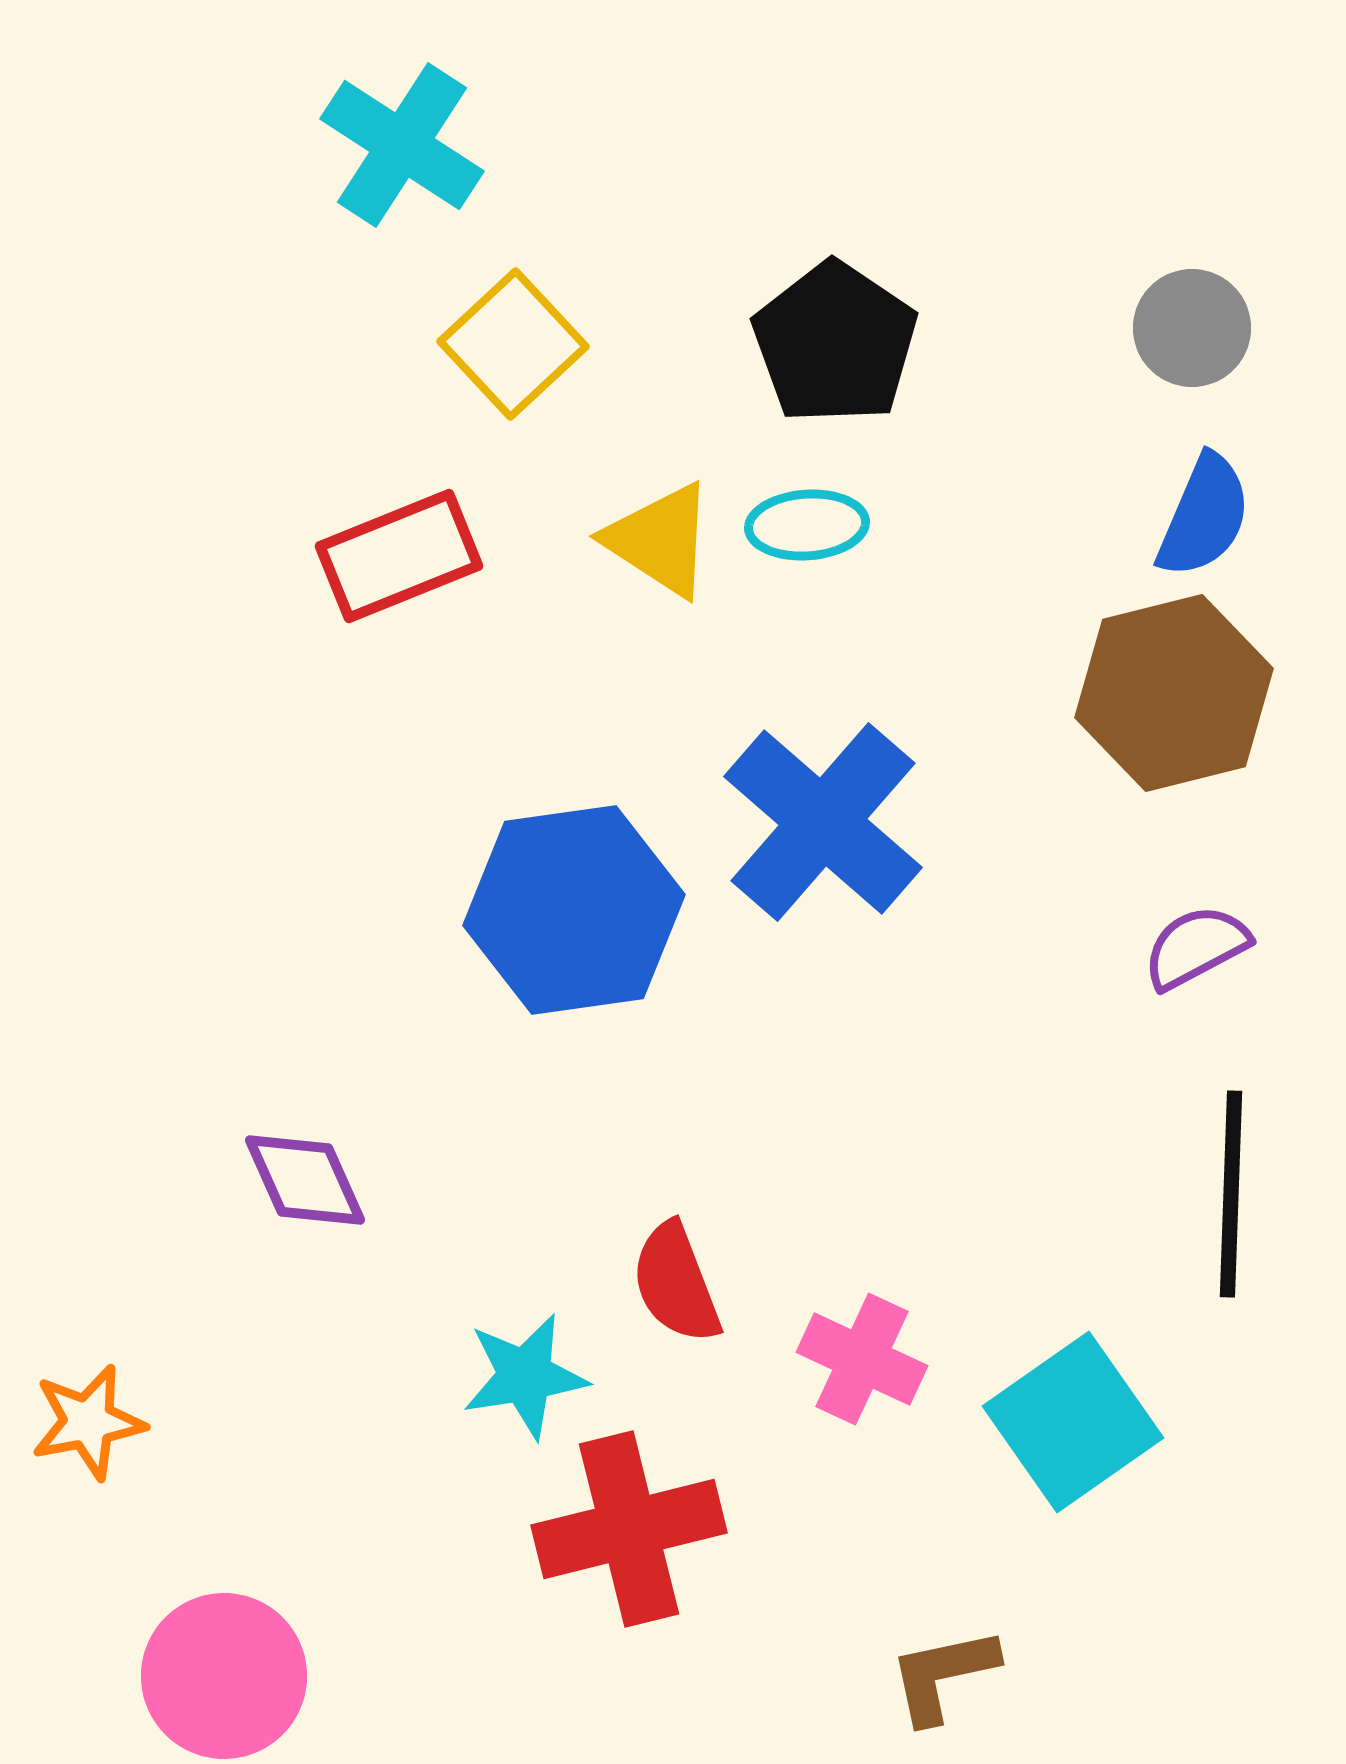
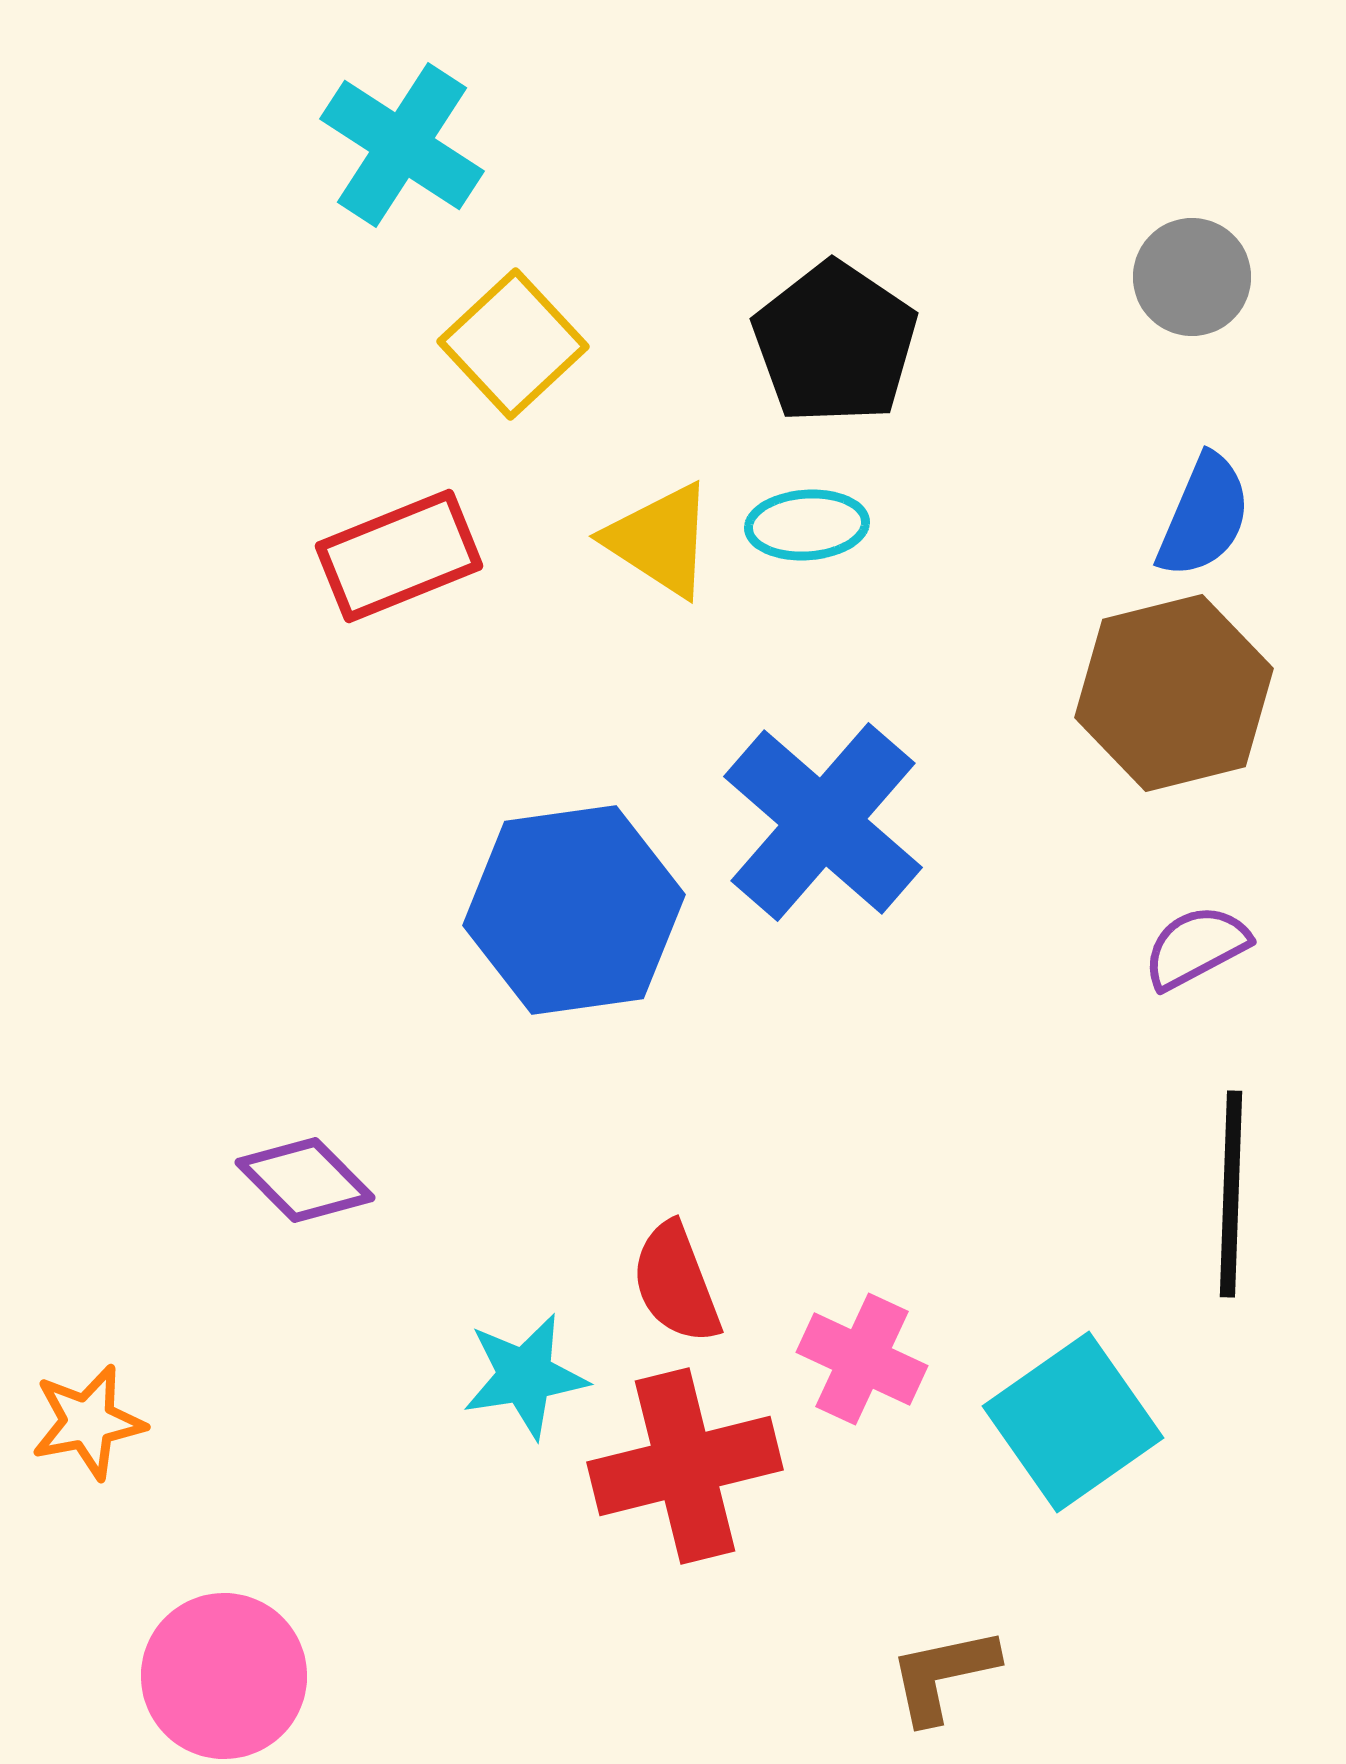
gray circle: moved 51 px up
purple diamond: rotated 21 degrees counterclockwise
red cross: moved 56 px right, 63 px up
